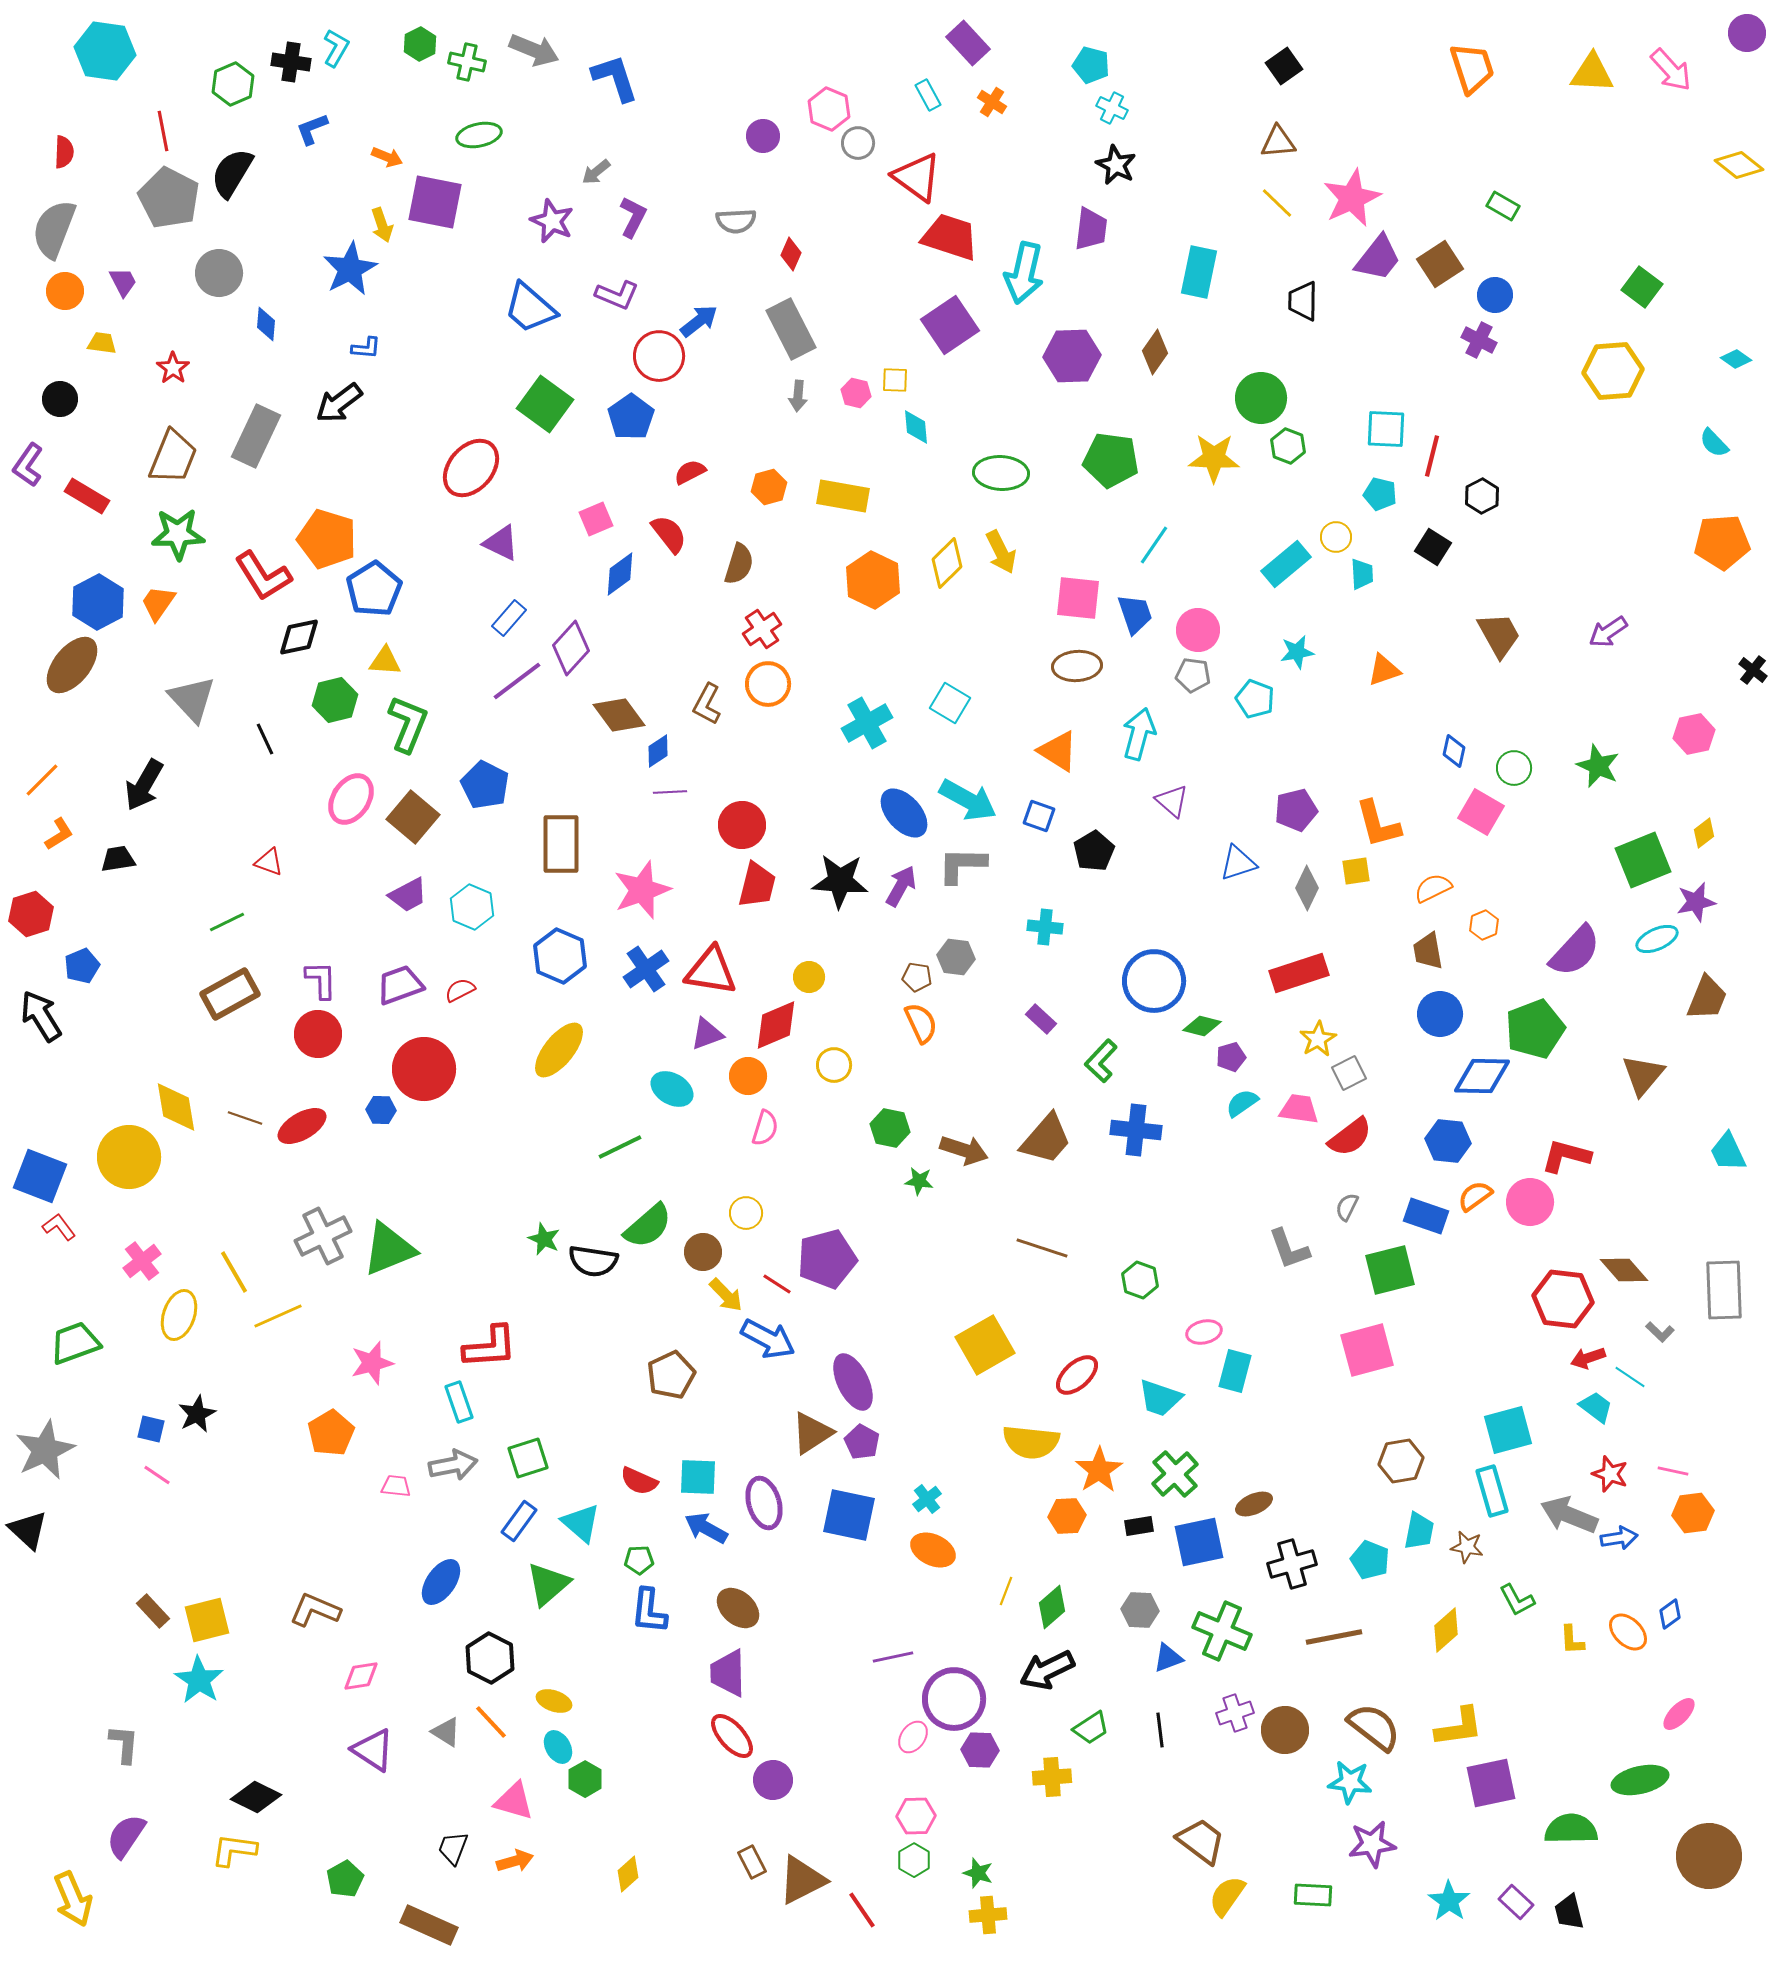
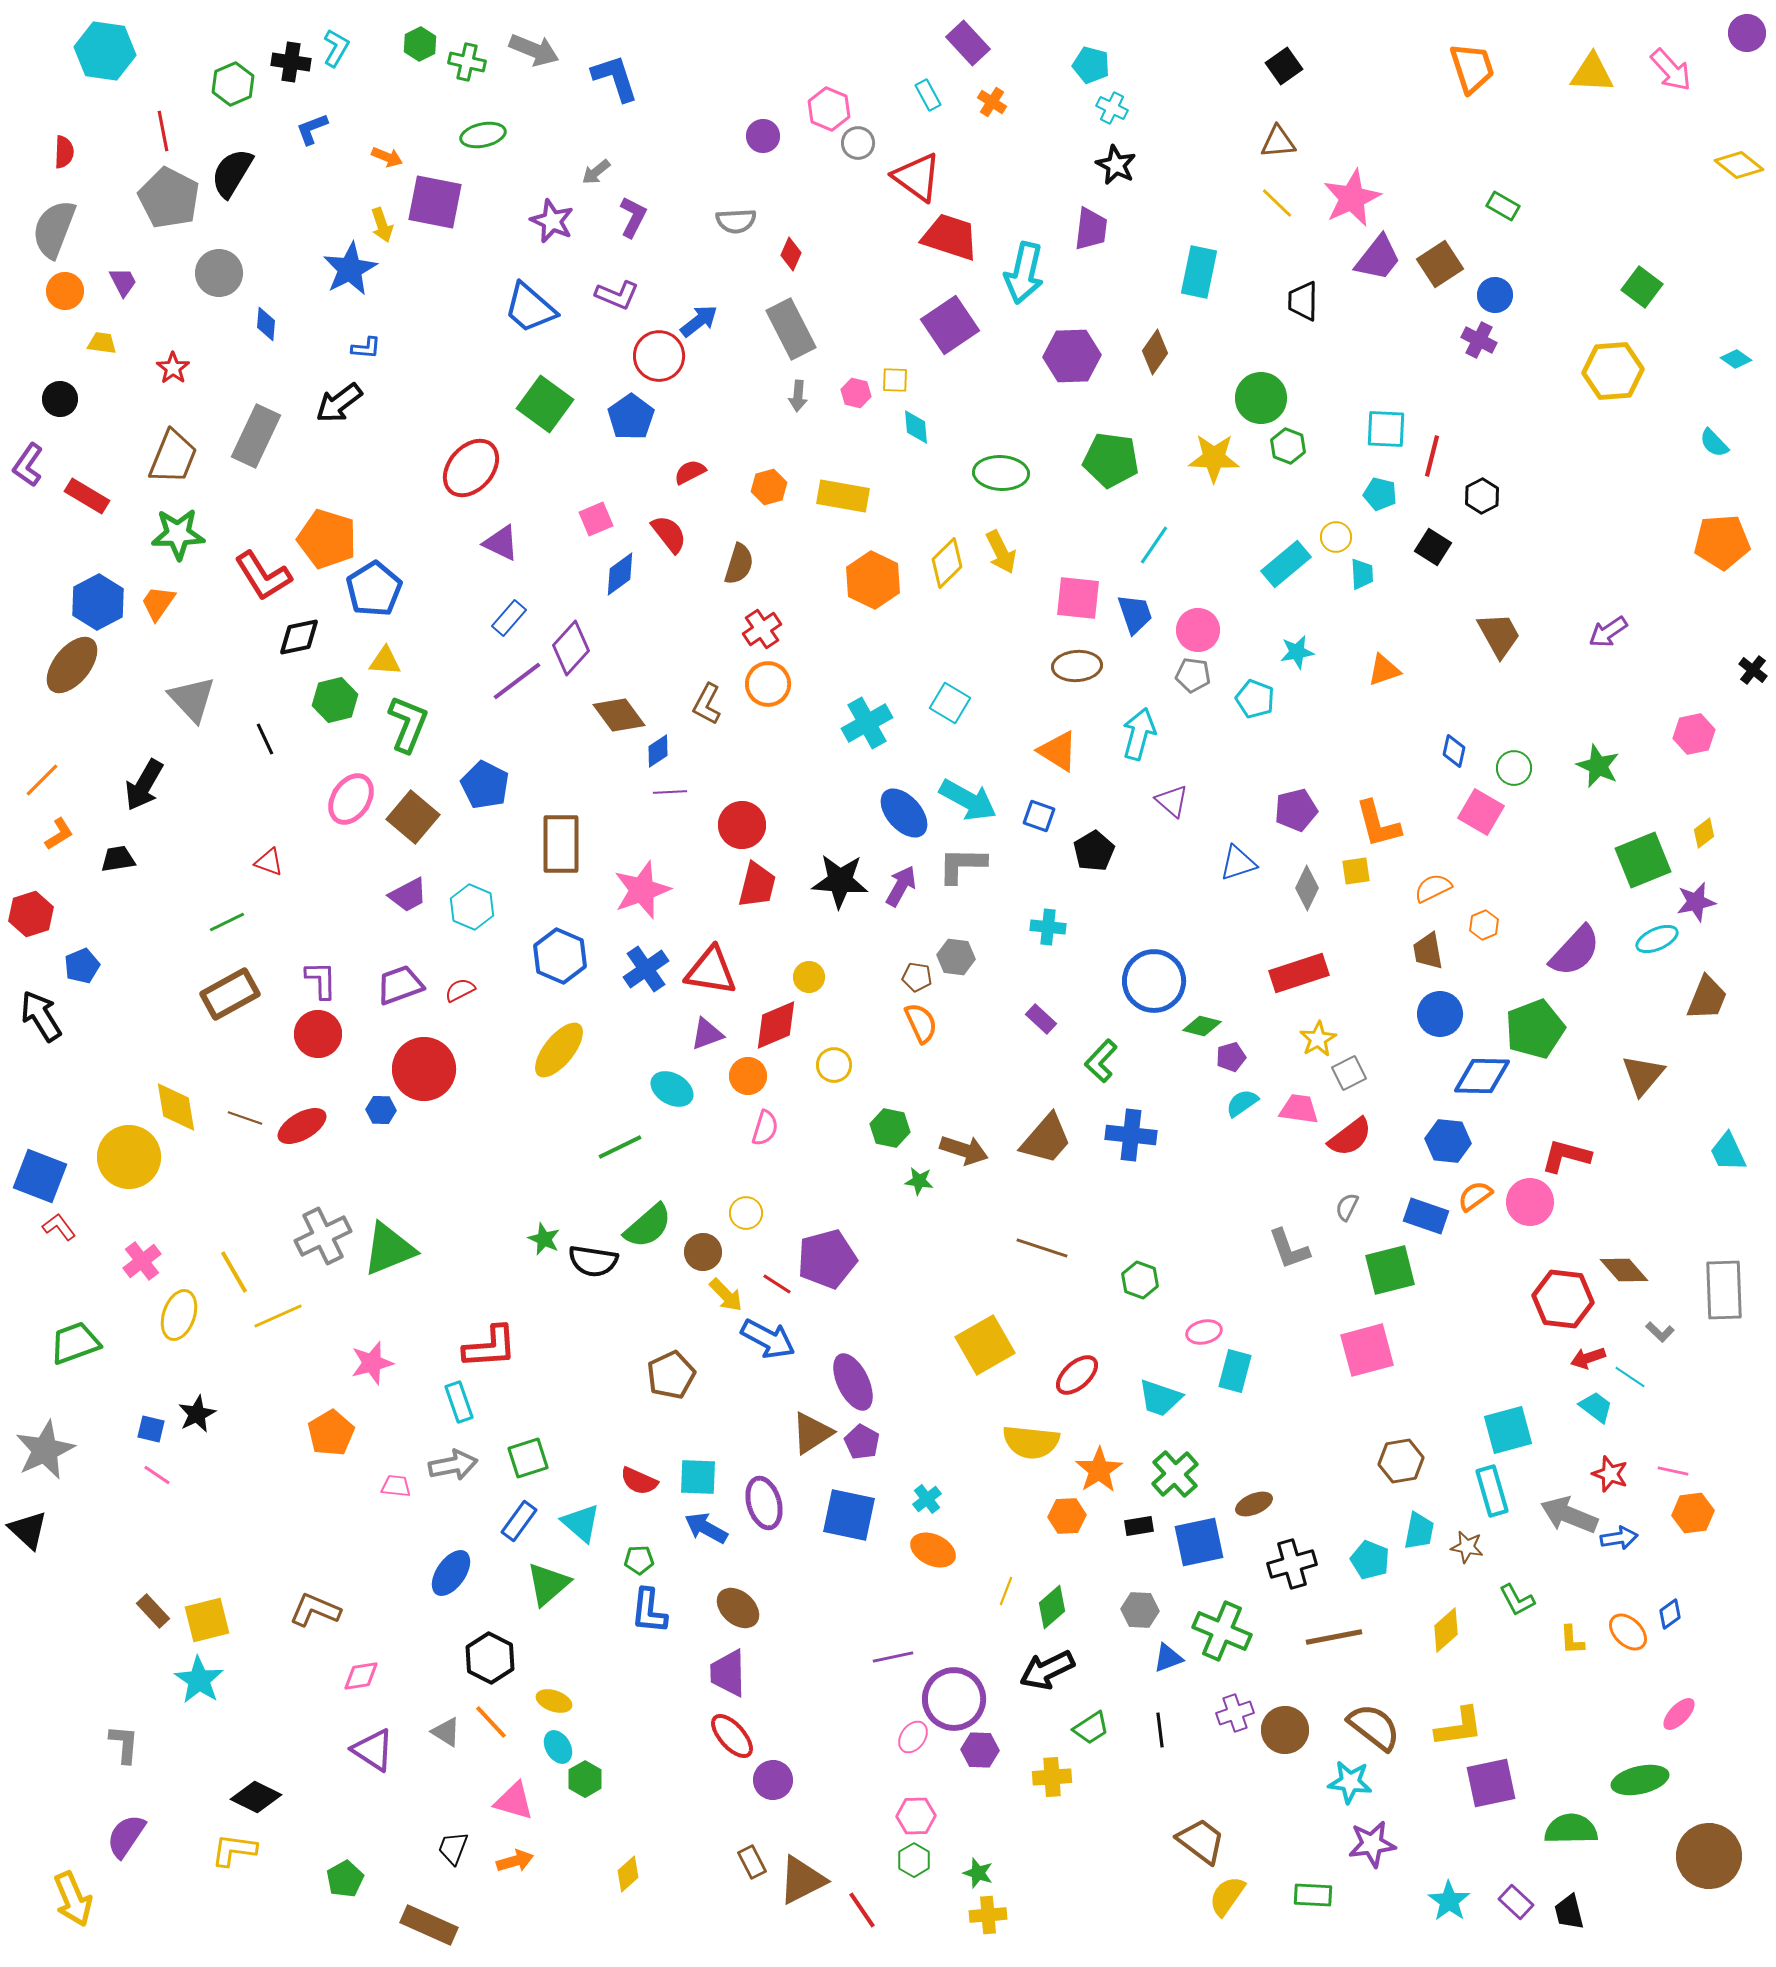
green ellipse at (479, 135): moved 4 px right
cyan cross at (1045, 927): moved 3 px right
blue cross at (1136, 1130): moved 5 px left, 5 px down
blue ellipse at (441, 1582): moved 10 px right, 9 px up
